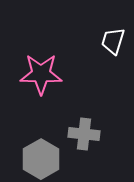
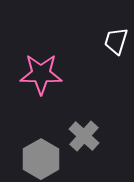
white trapezoid: moved 3 px right
gray cross: moved 2 px down; rotated 36 degrees clockwise
